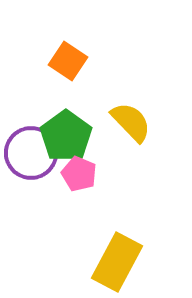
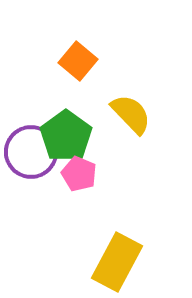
orange square: moved 10 px right; rotated 6 degrees clockwise
yellow semicircle: moved 8 px up
purple circle: moved 1 px up
